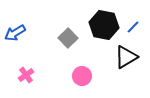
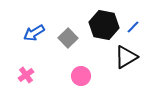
blue arrow: moved 19 px right
pink circle: moved 1 px left
